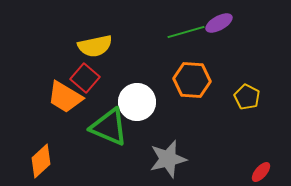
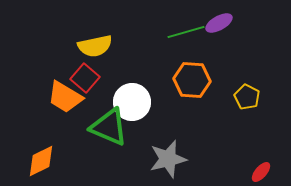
white circle: moved 5 px left
orange diamond: rotated 16 degrees clockwise
